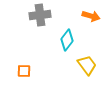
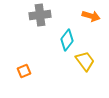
yellow trapezoid: moved 2 px left, 4 px up
orange square: rotated 24 degrees counterclockwise
